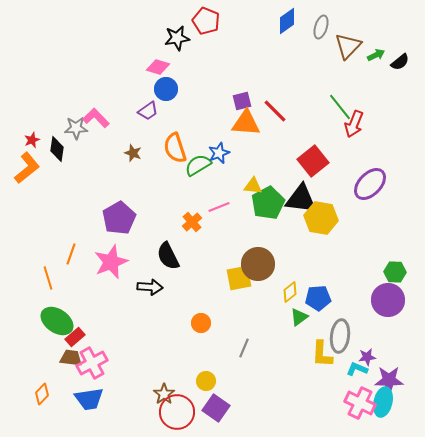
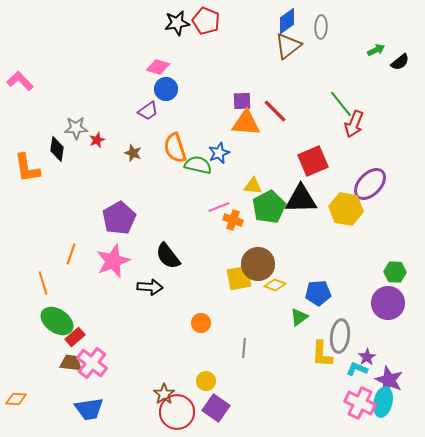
gray ellipse at (321, 27): rotated 15 degrees counterclockwise
black star at (177, 38): moved 15 px up
brown triangle at (348, 46): moved 60 px left; rotated 8 degrees clockwise
green arrow at (376, 55): moved 5 px up
purple square at (242, 101): rotated 12 degrees clockwise
green line at (340, 107): moved 1 px right, 3 px up
pink L-shape at (96, 118): moved 76 px left, 37 px up
red star at (32, 140): moved 65 px right
red square at (313, 161): rotated 16 degrees clockwise
green semicircle at (198, 165): rotated 44 degrees clockwise
orange L-shape at (27, 168): rotated 120 degrees clockwise
black triangle at (301, 199): rotated 8 degrees counterclockwise
green pentagon at (268, 203): moved 1 px right, 4 px down
yellow hexagon at (321, 218): moved 25 px right, 9 px up
orange cross at (192, 222): moved 41 px right, 2 px up; rotated 30 degrees counterclockwise
black semicircle at (168, 256): rotated 12 degrees counterclockwise
pink star at (111, 262): moved 2 px right, 1 px up
orange line at (48, 278): moved 5 px left, 5 px down
yellow diamond at (290, 292): moved 15 px left, 7 px up; rotated 60 degrees clockwise
blue pentagon at (318, 298): moved 5 px up
purple circle at (388, 300): moved 3 px down
gray line at (244, 348): rotated 18 degrees counterclockwise
purple star at (367, 357): rotated 24 degrees counterclockwise
brown trapezoid at (71, 358): moved 5 px down
pink cross at (92, 363): rotated 24 degrees counterclockwise
purple star at (389, 380): rotated 24 degrees clockwise
orange diamond at (42, 394): moved 26 px left, 5 px down; rotated 50 degrees clockwise
blue trapezoid at (89, 399): moved 10 px down
